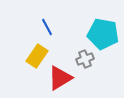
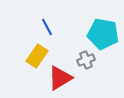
gray cross: moved 1 px right, 1 px down
